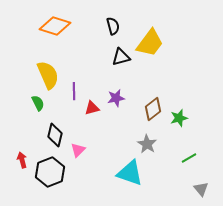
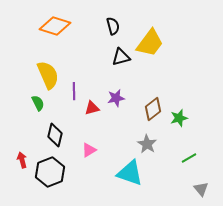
pink triangle: moved 11 px right; rotated 14 degrees clockwise
